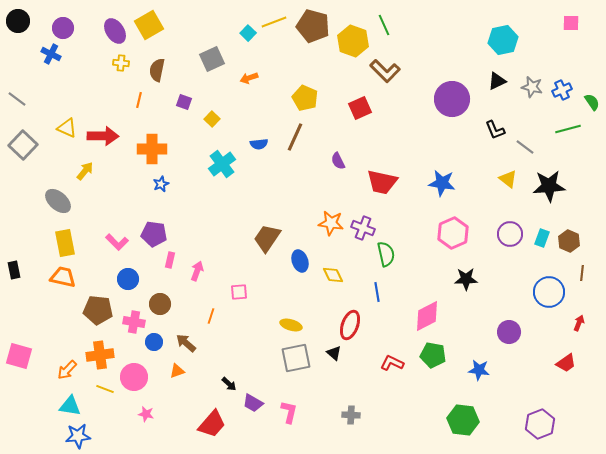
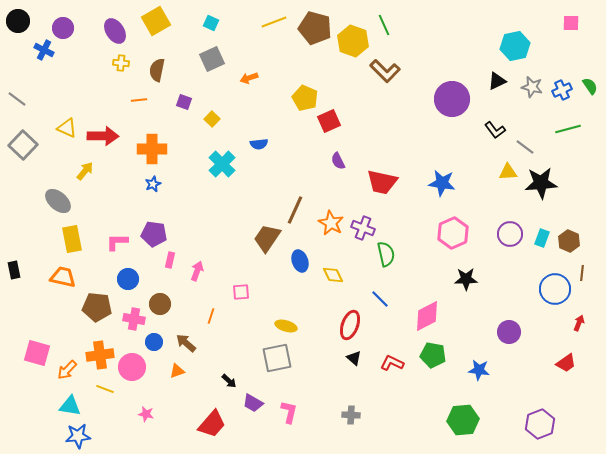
yellow square at (149, 25): moved 7 px right, 4 px up
brown pentagon at (313, 26): moved 2 px right, 2 px down
cyan square at (248, 33): moved 37 px left, 10 px up; rotated 21 degrees counterclockwise
cyan hexagon at (503, 40): moved 12 px right, 6 px down
blue cross at (51, 54): moved 7 px left, 4 px up
orange line at (139, 100): rotated 70 degrees clockwise
green semicircle at (592, 102): moved 2 px left, 16 px up
red square at (360, 108): moved 31 px left, 13 px down
black L-shape at (495, 130): rotated 15 degrees counterclockwise
brown line at (295, 137): moved 73 px down
cyan cross at (222, 164): rotated 8 degrees counterclockwise
yellow triangle at (508, 179): moved 7 px up; rotated 42 degrees counterclockwise
blue star at (161, 184): moved 8 px left
black star at (549, 186): moved 8 px left, 3 px up
orange star at (331, 223): rotated 20 degrees clockwise
pink L-shape at (117, 242): rotated 135 degrees clockwise
yellow rectangle at (65, 243): moved 7 px right, 4 px up
pink square at (239, 292): moved 2 px right
blue line at (377, 292): moved 3 px right, 7 px down; rotated 36 degrees counterclockwise
blue circle at (549, 292): moved 6 px right, 3 px up
brown pentagon at (98, 310): moved 1 px left, 3 px up
pink cross at (134, 322): moved 3 px up
yellow ellipse at (291, 325): moved 5 px left, 1 px down
black triangle at (334, 353): moved 20 px right, 5 px down
pink square at (19, 356): moved 18 px right, 3 px up
gray square at (296, 358): moved 19 px left
pink circle at (134, 377): moved 2 px left, 10 px up
black arrow at (229, 384): moved 3 px up
green hexagon at (463, 420): rotated 12 degrees counterclockwise
